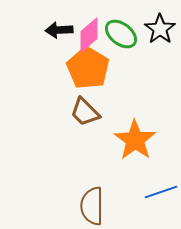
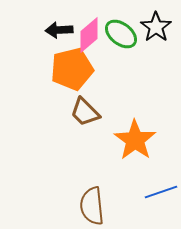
black star: moved 4 px left, 2 px up
orange pentagon: moved 16 px left, 1 px down; rotated 27 degrees clockwise
brown semicircle: rotated 6 degrees counterclockwise
